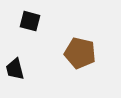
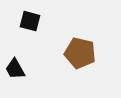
black trapezoid: rotated 15 degrees counterclockwise
